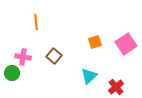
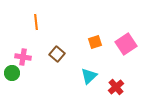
brown square: moved 3 px right, 2 px up
